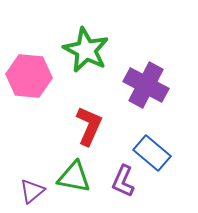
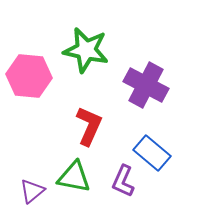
green star: rotated 15 degrees counterclockwise
